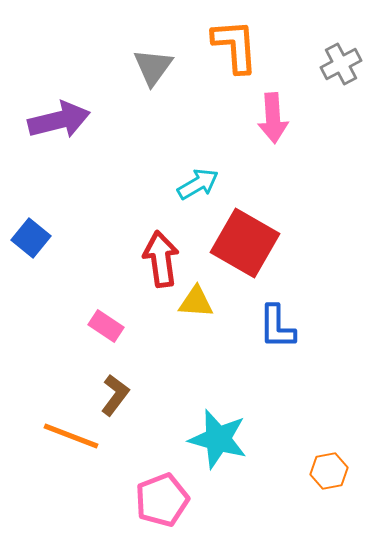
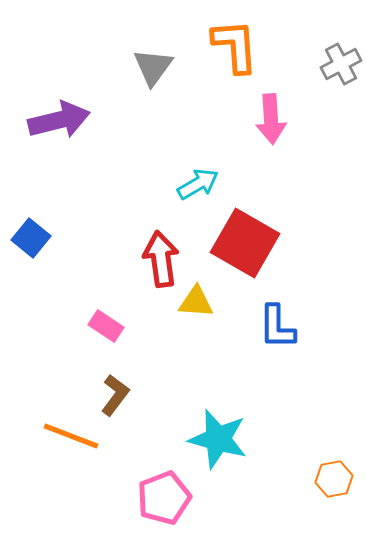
pink arrow: moved 2 px left, 1 px down
orange hexagon: moved 5 px right, 8 px down
pink pentagon: moved 2 px right, 2 px up
